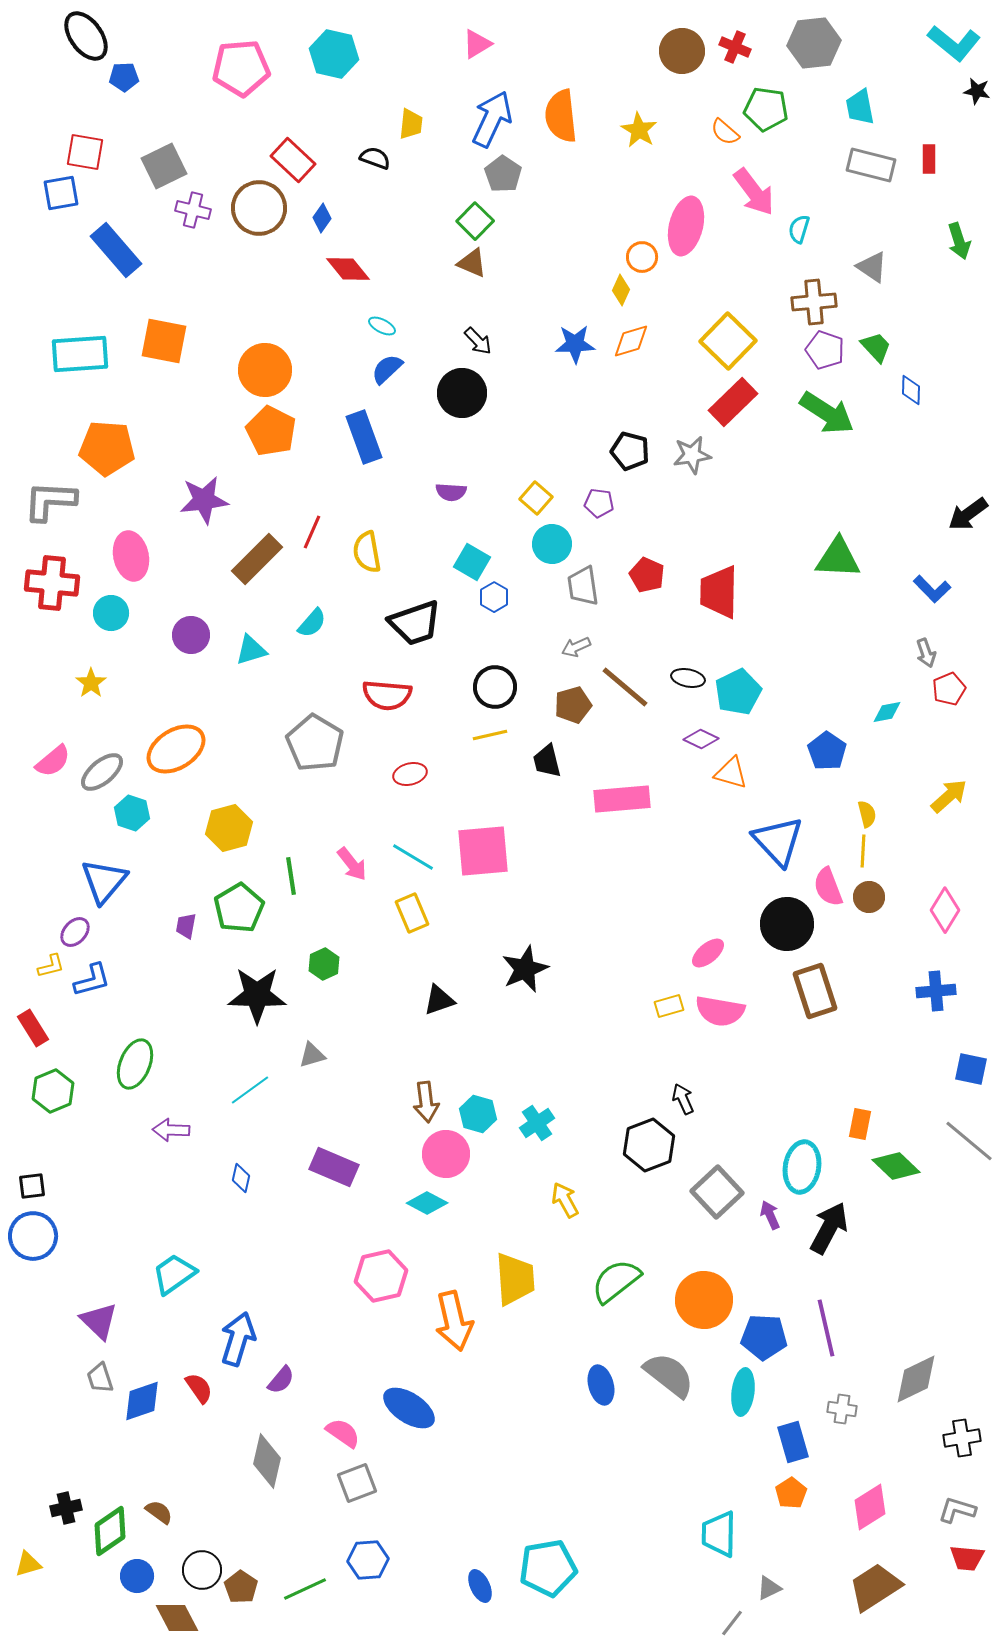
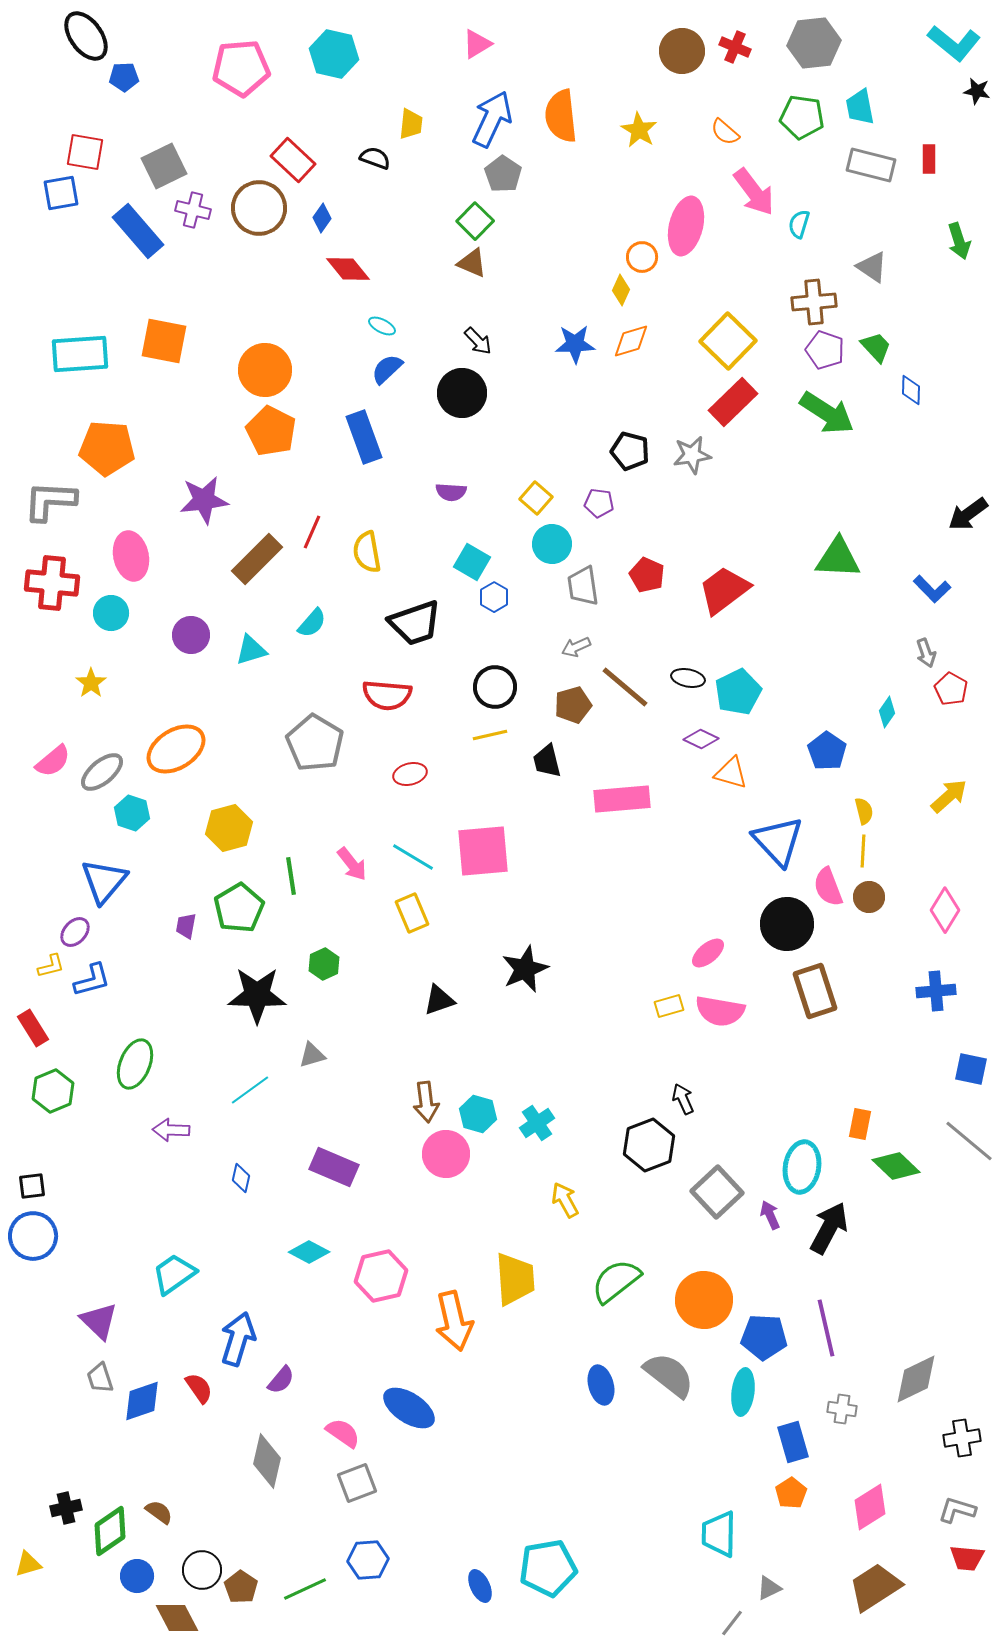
green pentagon at (766, 109): moved 36 px right, 8 px down
cyan semicircle at (799, 229): moved 5 px up
blue rectangle at (116, 250): moved 22 px right, 19 px up
red trapezoid at (719, 592): moved 5 px right, 2 px up; rotated 52 degrees clockwise
red pentagon at (949, 689): moved 2 px right; rotated 20 degrees counterclockwise
cyan diamond at (887, 712): rotated 44 degrees counterclockwise
yellow semicircle at (867, 814): moved 3 px left, 3 px up
cyan diamond at (427, 1203): moved 118 px left, 49 px down
